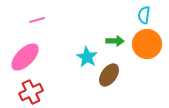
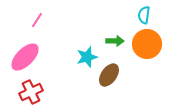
pink line: rotated 42 degrees counterclockwise
cyan star: rotated 25 degrees clockwise
